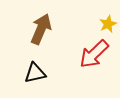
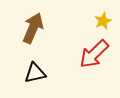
yellow star: moved 5 px left, 3 px up
brown arrow: moved 8 px left, 1 px up
